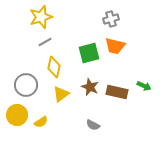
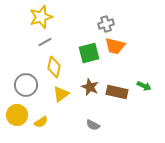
gray cross: moved 5 px left, 5 px down
